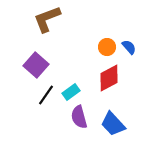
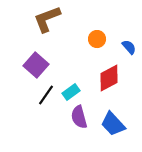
orange circle: moved 10 px left, 8 px up
